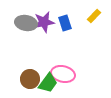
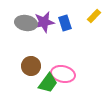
brown circle: moved 1 px right, 13 px up
